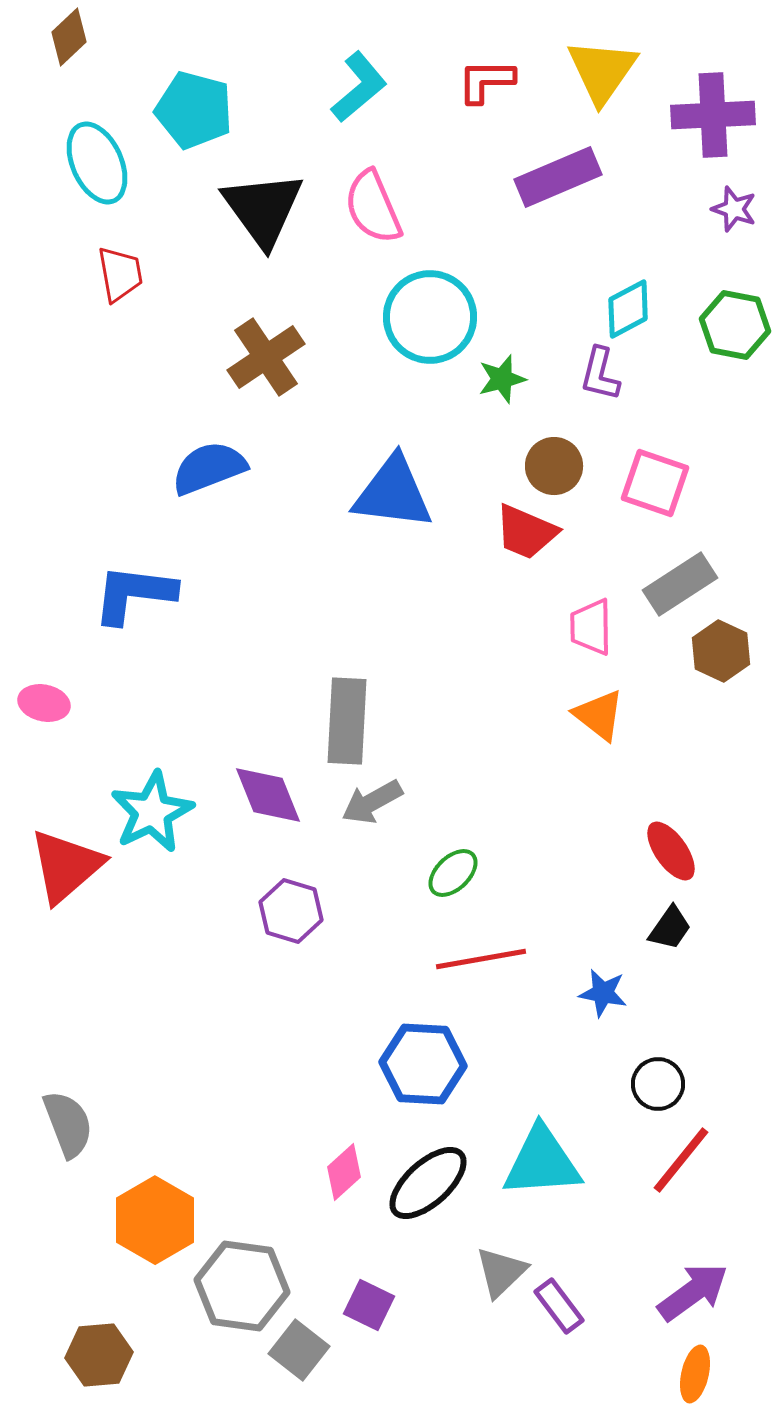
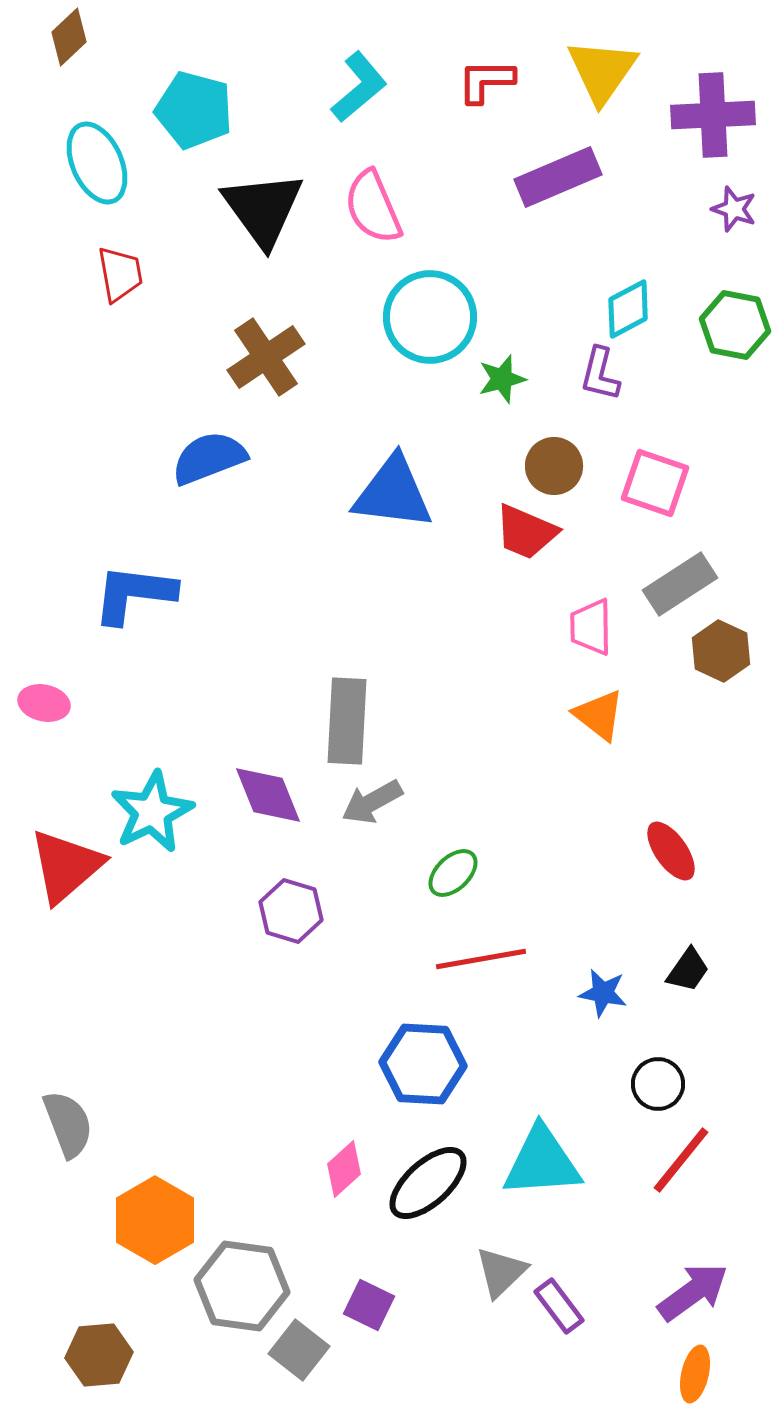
blue semicircle at (209, 468): moved 10 px up
black trapezoid at (670, 928): moved 18 px right, 42 px down
pink diamond at (344, 1172): moved 3 px up
